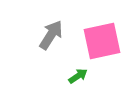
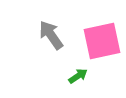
gray arrow: rotated 68 degrees counterclockwise
